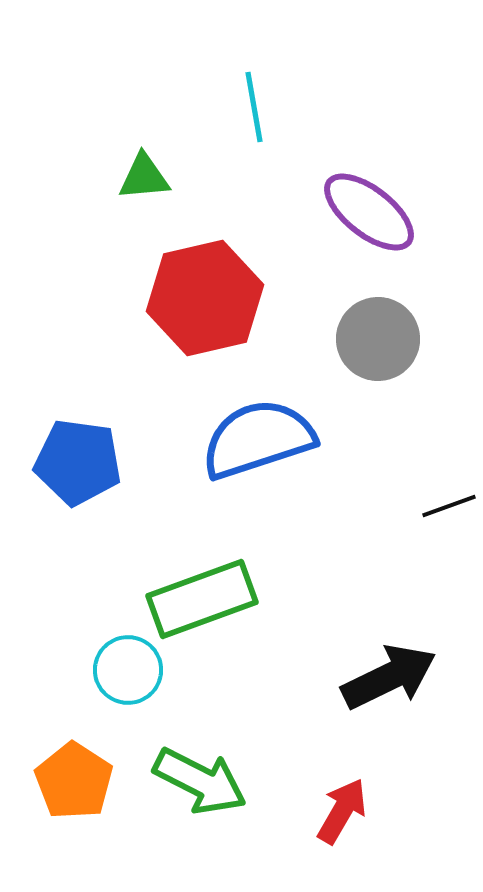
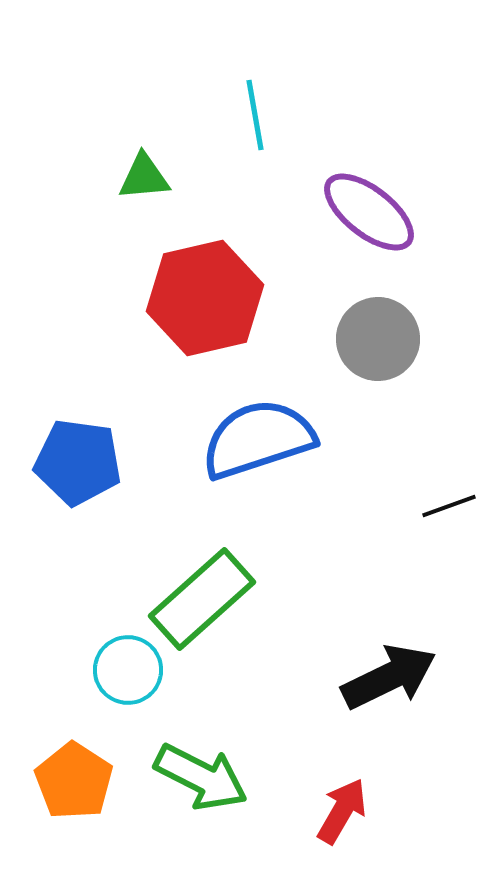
cyan line: moved 1 px right, 8 px down
green rectangle: rotated 22 degrees counterclockwise
green arrow: moved 1 px right, 4 px up
